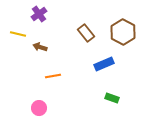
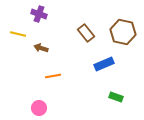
purple cross: rotated 35 degrees counterclockwise
brown hexagon: rotated 15 degrees counterclockwise
brown arrow: moved 1 px right, 1 px down
green rectangle: moved 4 px right, 1 px up
